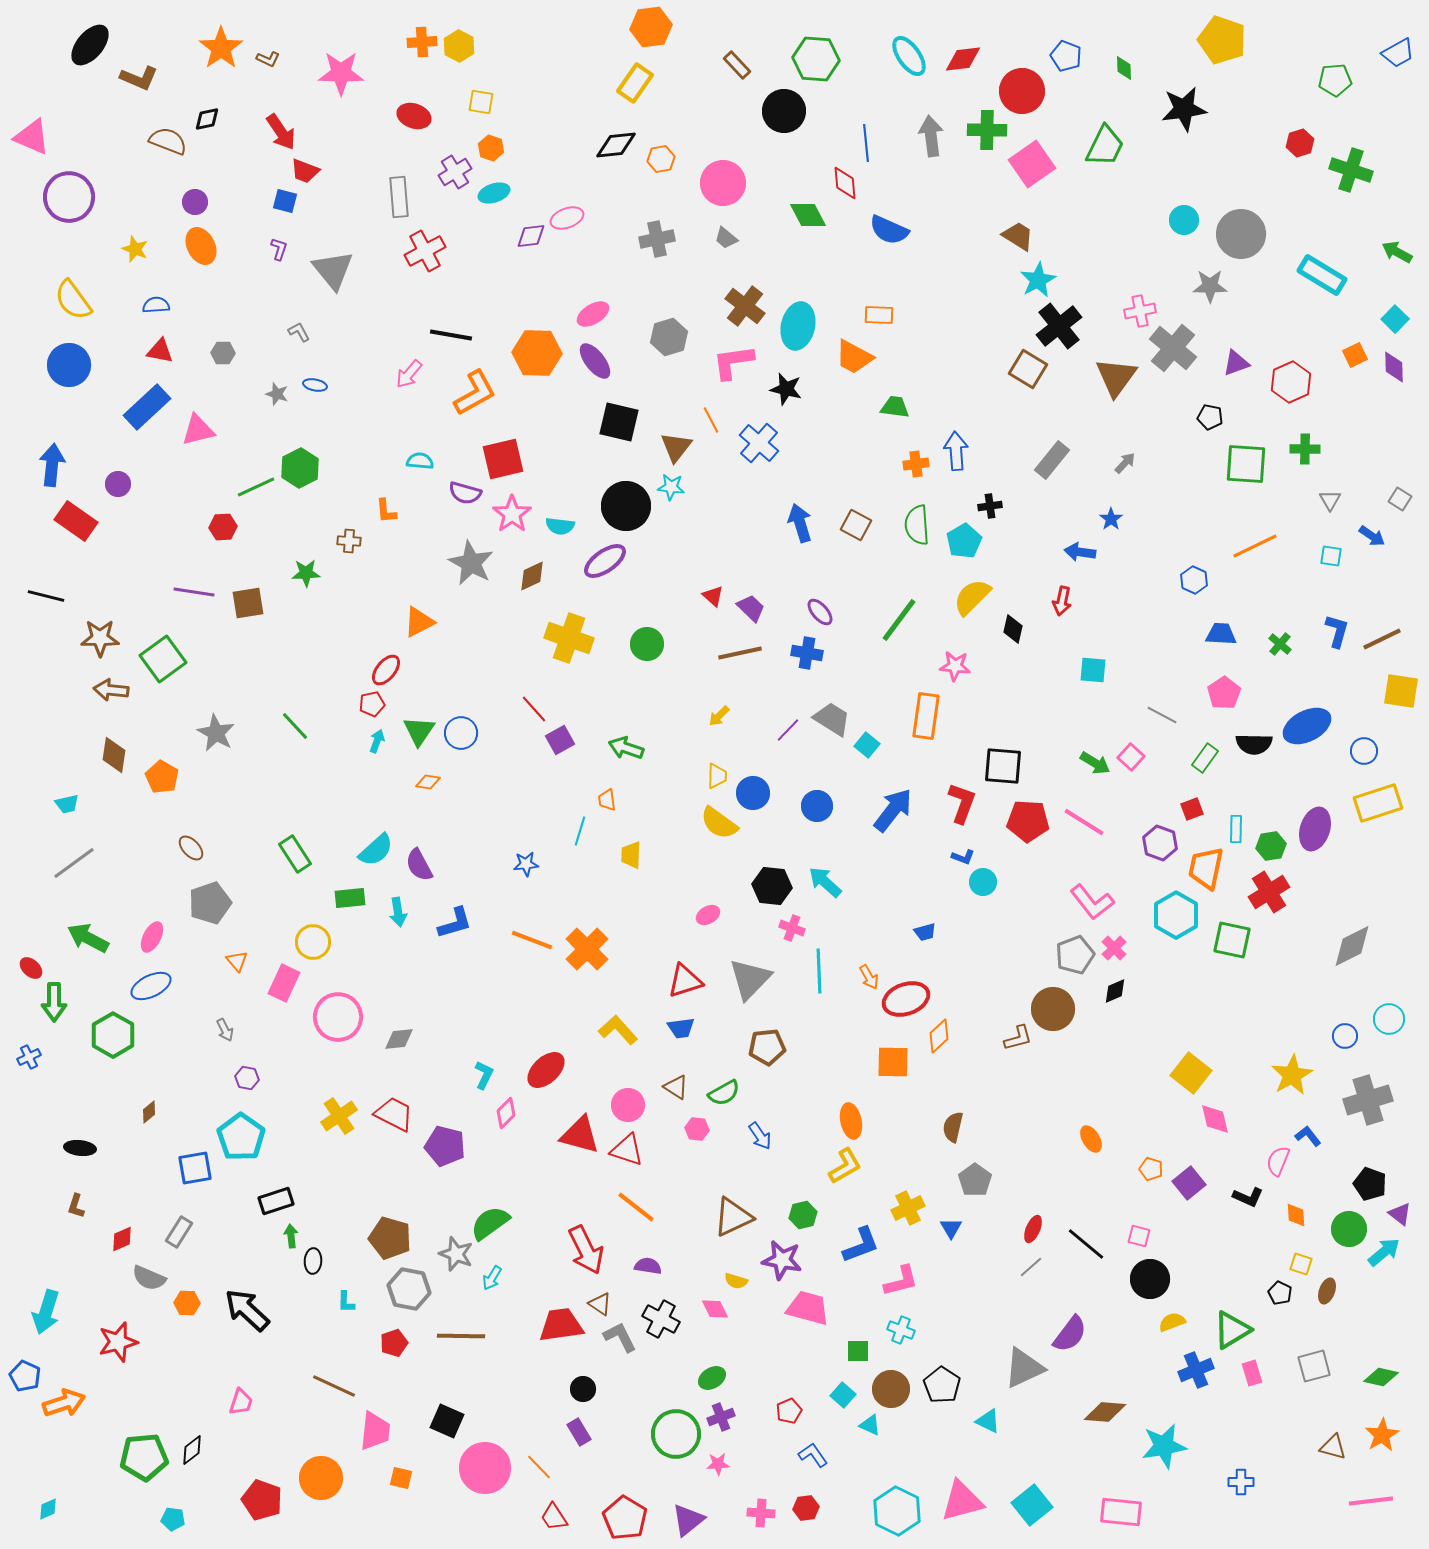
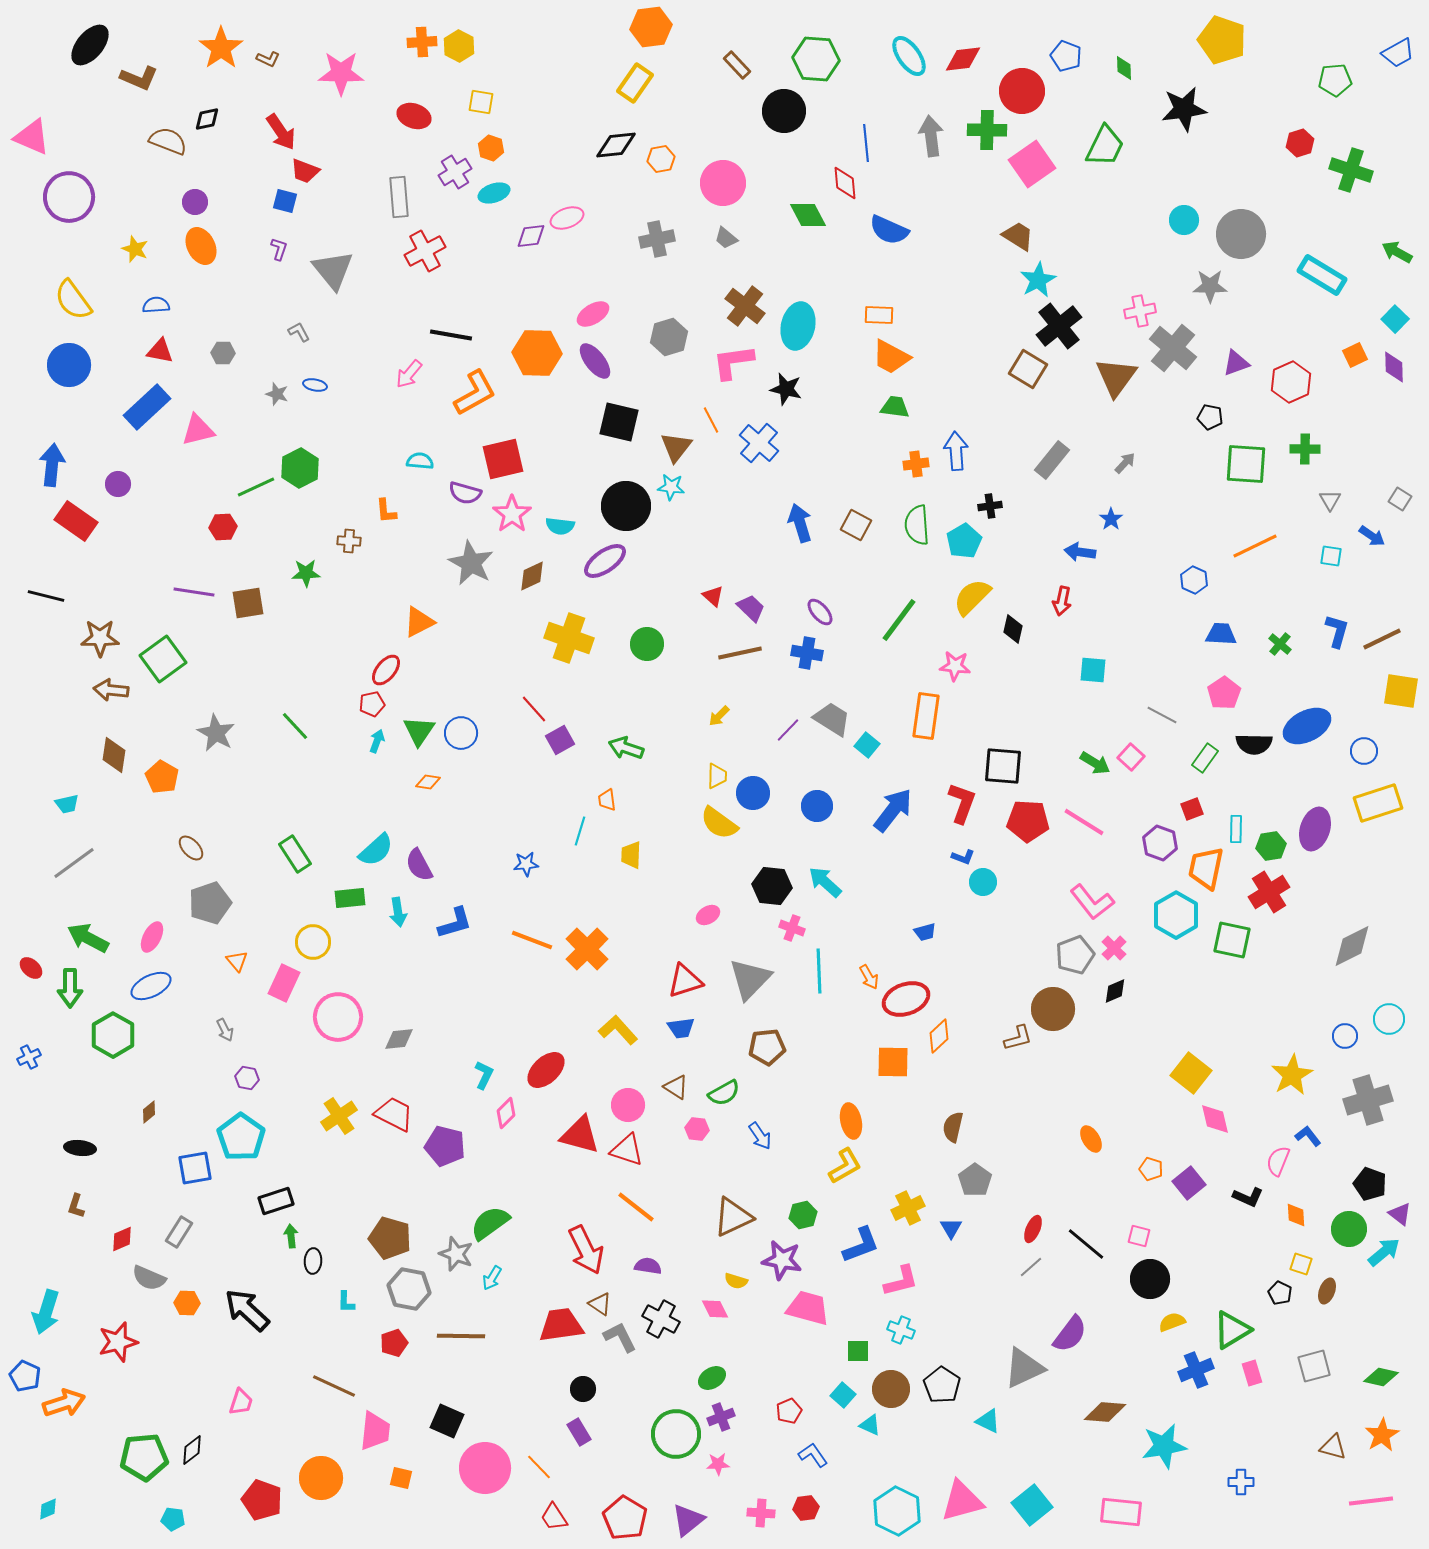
orange trapezoid at (854, 357): moved 37 px right
green arrow at (54, 1002): moved 16 px right, 14 px up
